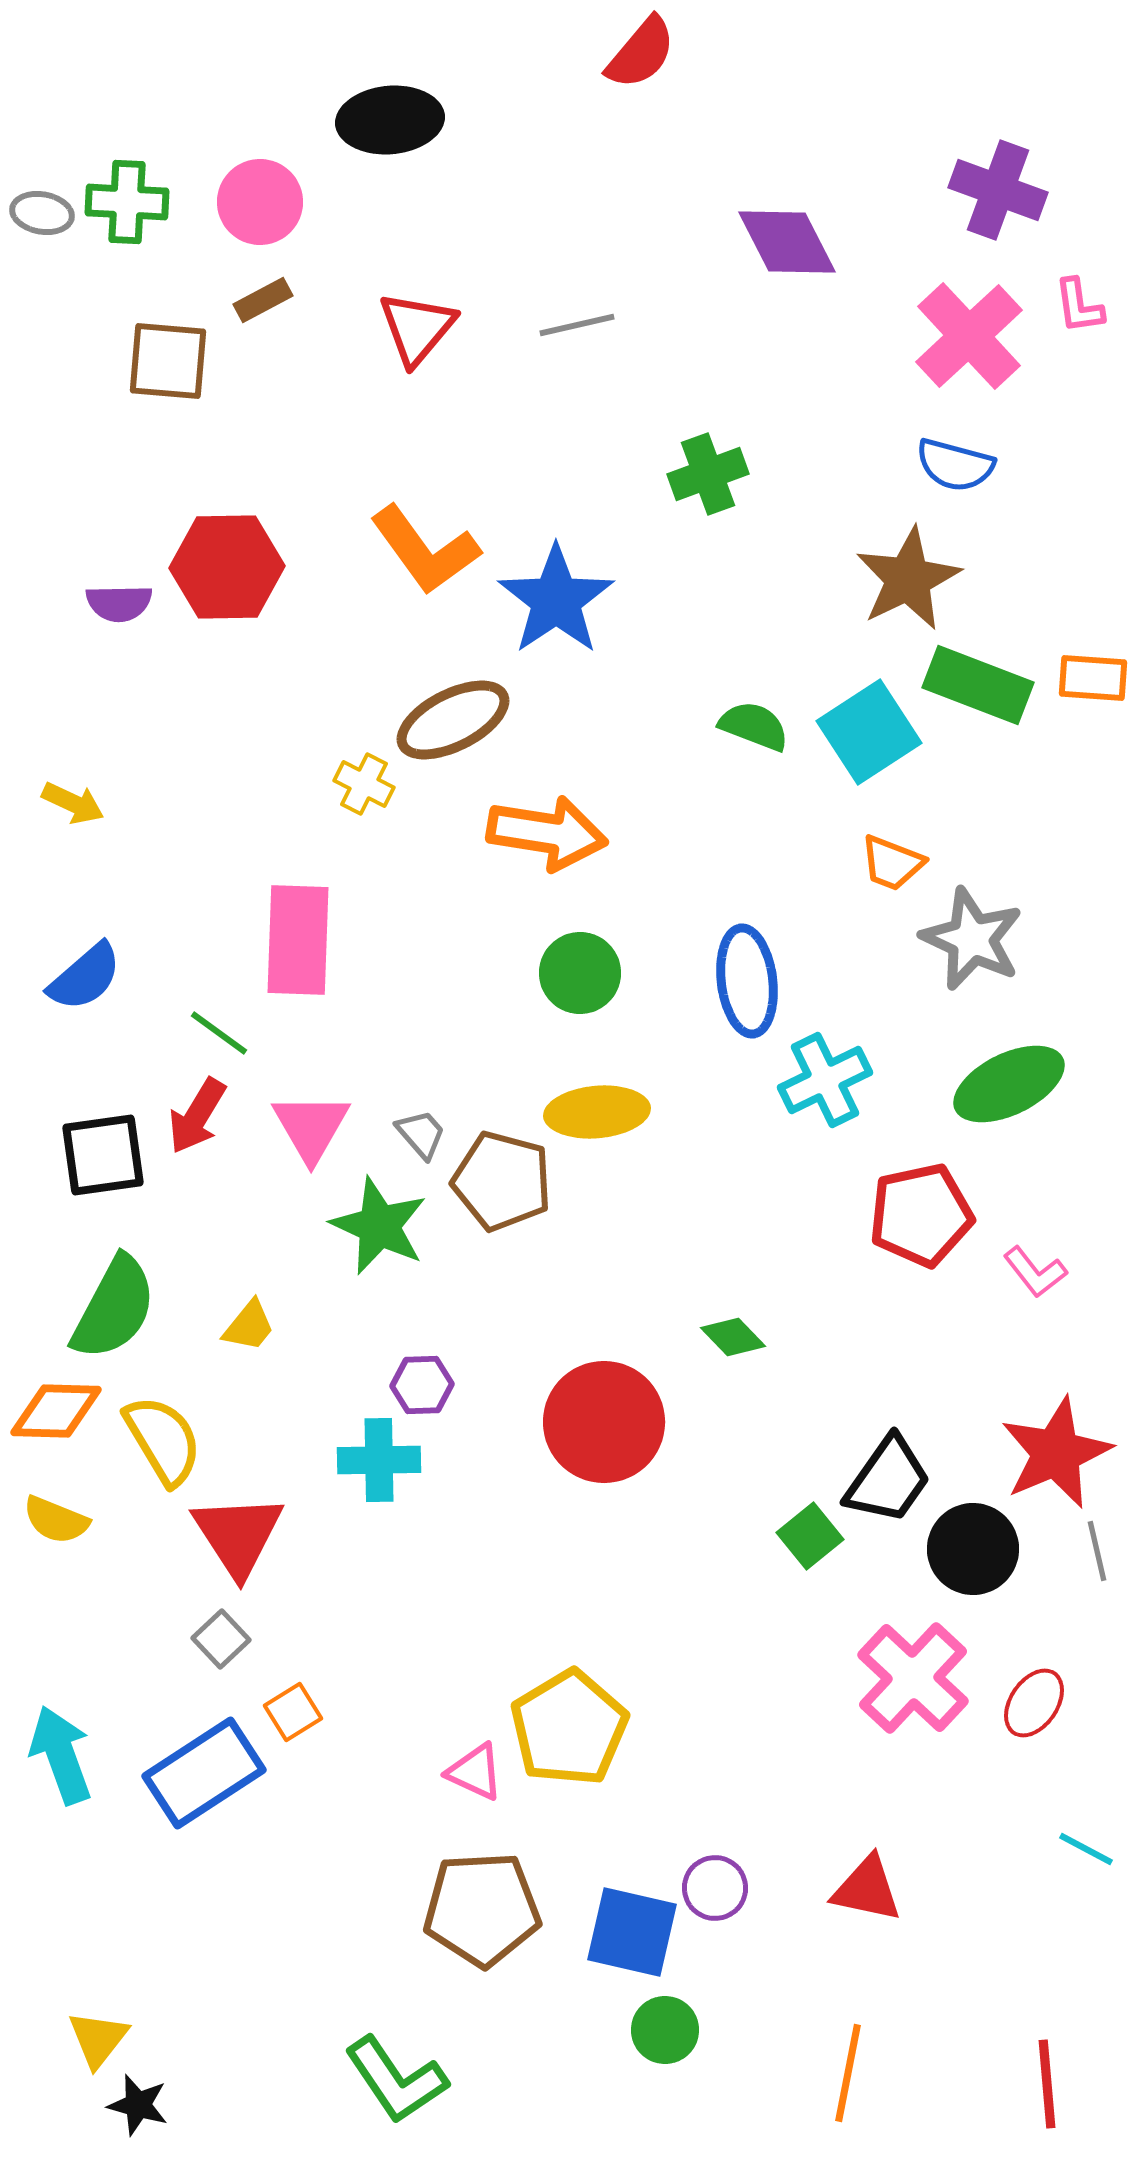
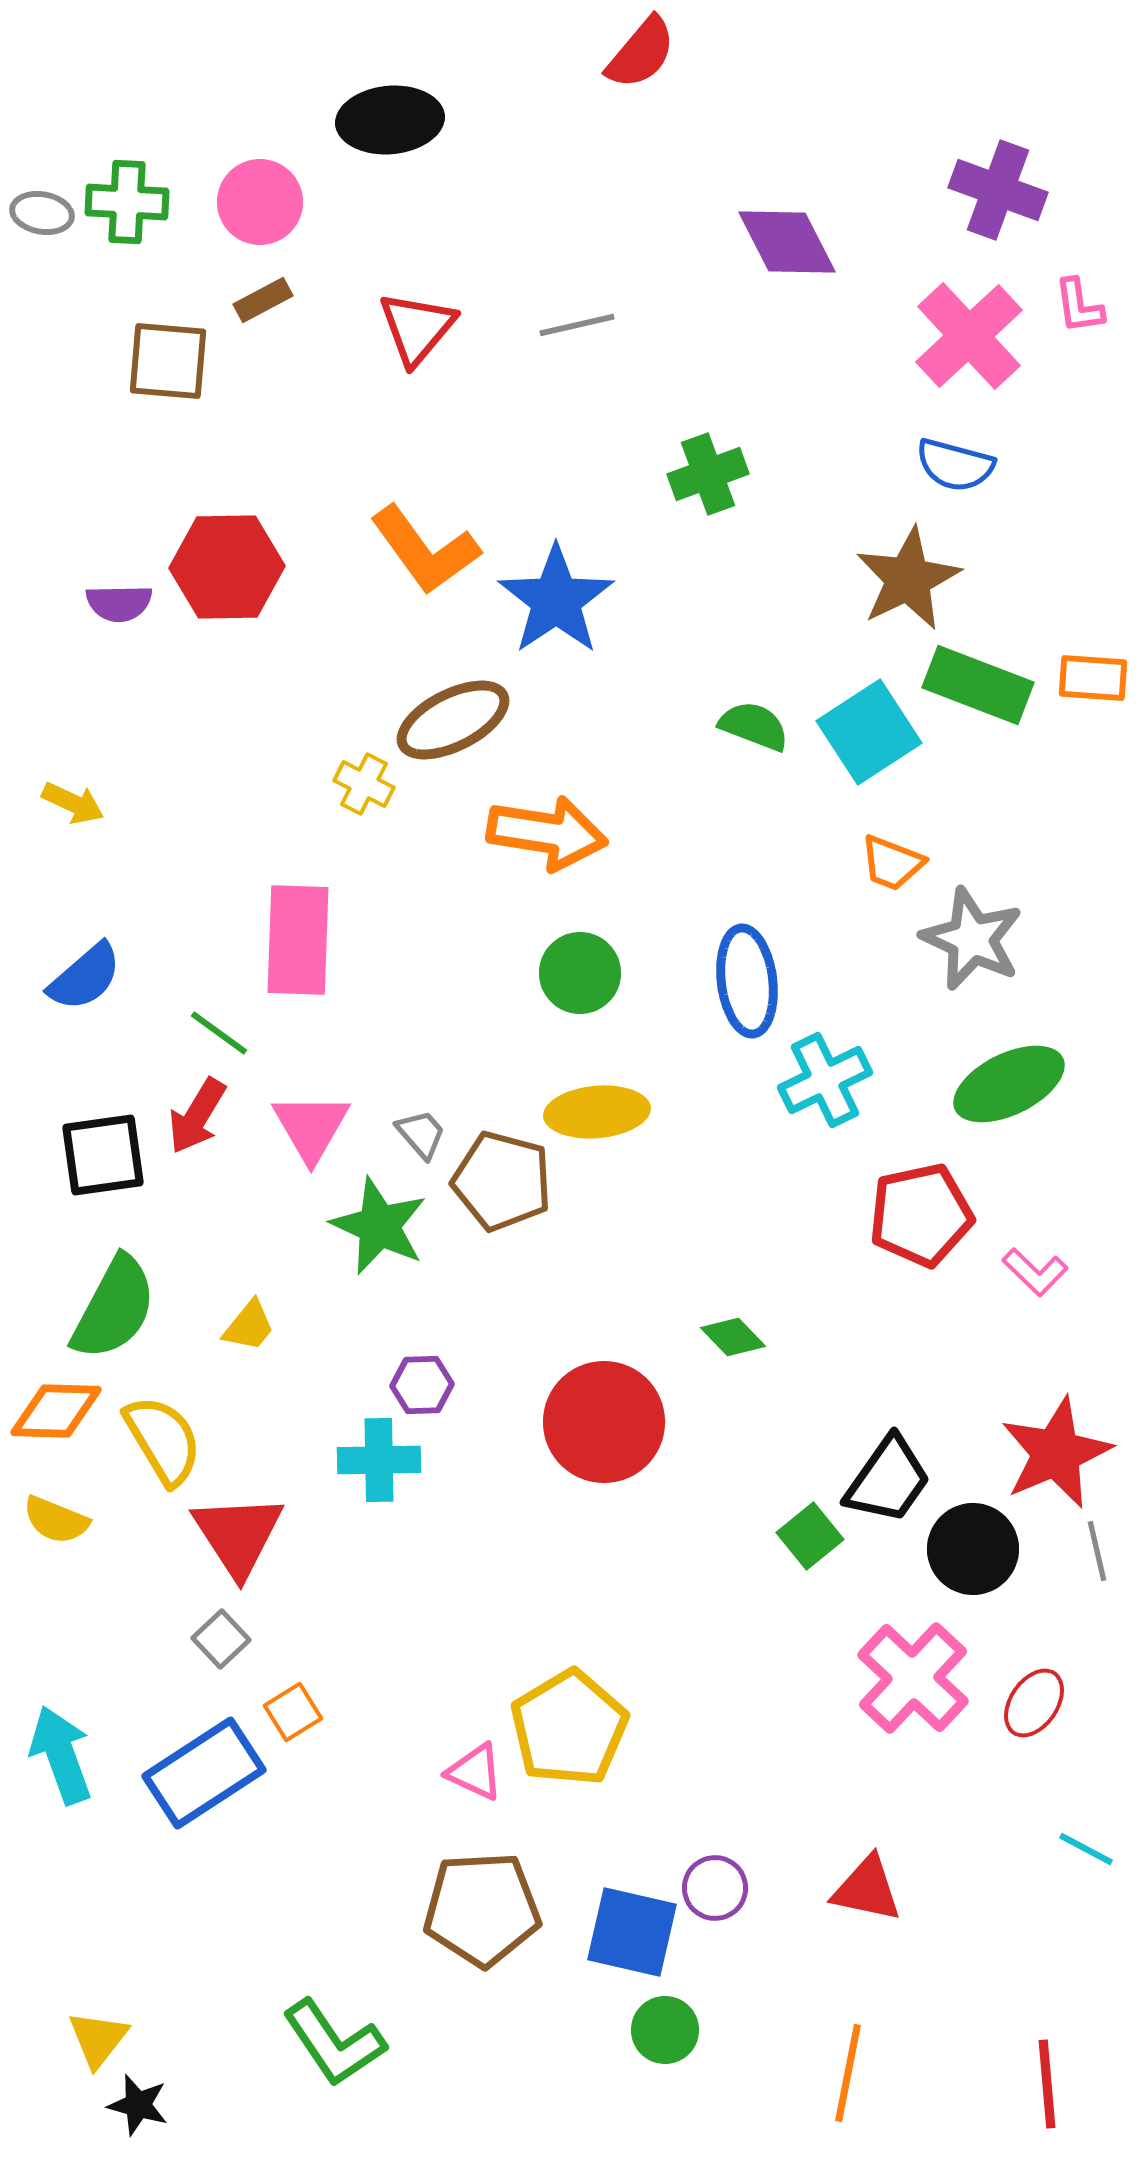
pink L-shape at (1035, 1272): rotated 8 degrees counterclockwise
green L-shape at (396, 2080): moved 62 px left, 37 px up
